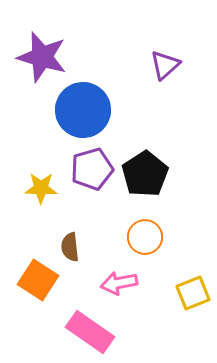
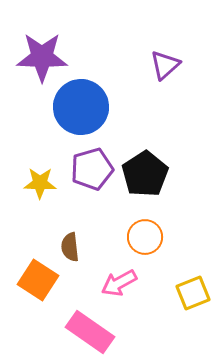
purple star: rotated 15 degrees counterclockwise
blue circle: moved 2 px left, 3 px up
yellow star: moved 1 px left, 5 px up
pink arrow: rotated 18 degrees counterclockwise
